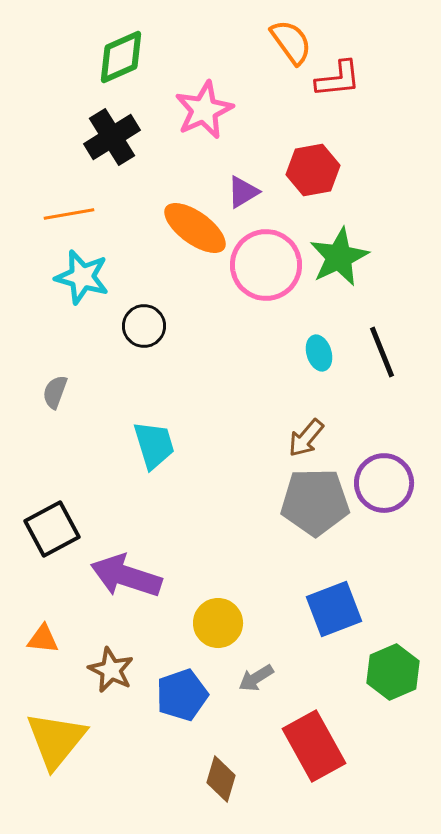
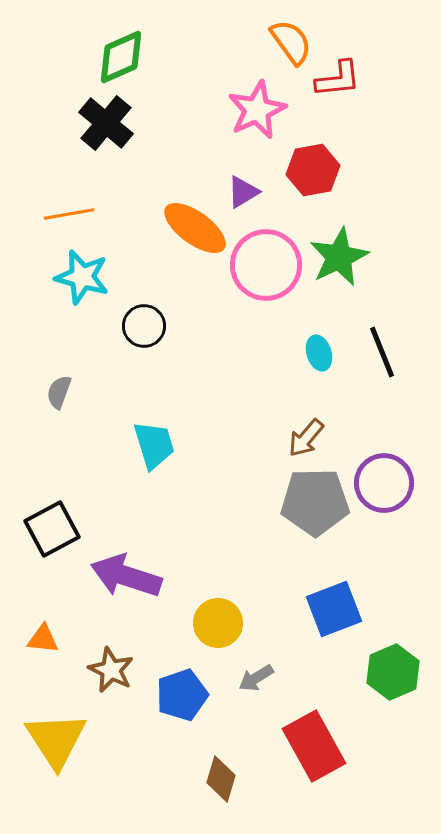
pink star: moved 53 px right
black cross: moved 6 px left, 14 px up; rotated 18 degrees counterclockwise
gray semicircle: moved 4 px right
yellow triangle: rotated 12 degrees counterclockwise
